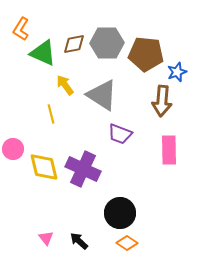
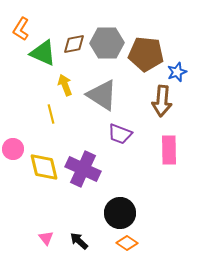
yellow arrow: rotated 15 degrees clockwise
